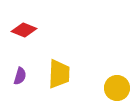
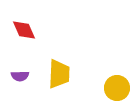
red diamond: rotated 45 degrees clockwise
purple semicircle: rotated 72 degrees clockwise
